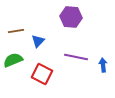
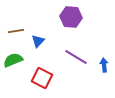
purple line: rotated 20 degrees clockwise
blue arrow: moved 1 px right
red square: moved 4 px down
